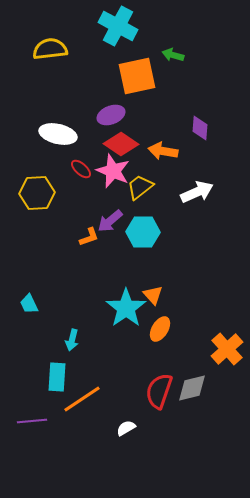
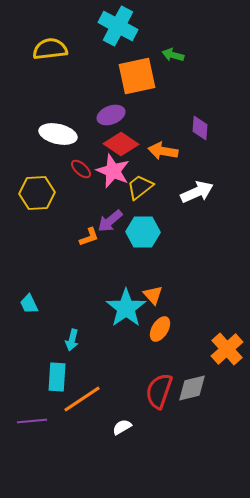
white semicircle: moved 4 px left, 1 px up
